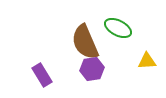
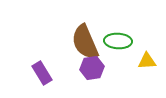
green ellipse: moved 13 px down; rotated 24 degrees counterclockwise
purple hexagon: moved 1 px up
purple rectangle: moved 2 px up
